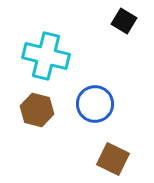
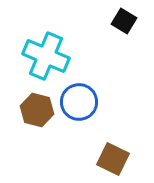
cyan cross: rotated 9 degrees clockwise
blue circle: moved 16 px left, 2 px up
